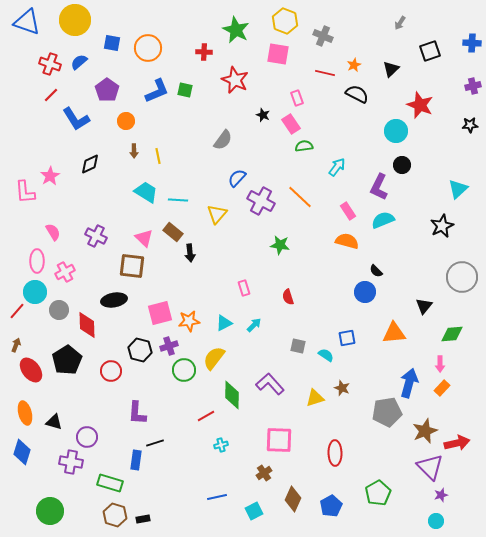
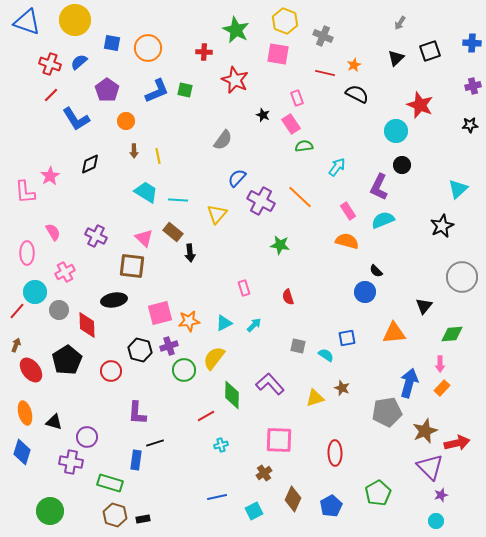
black triangle at (391, 69): moved 5 px right, 11 px up
pink ellipse at (37, 261): moved 10 px left, 8 px up
